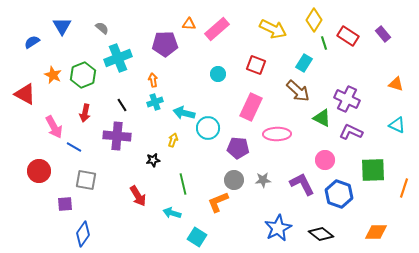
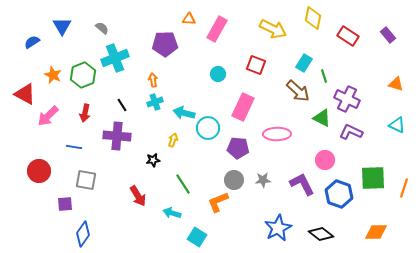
yellow diamond at (314, 20): moved 1 px left, 2 px up; rotated 20 degrees counterclockwise
orange triangle at (189, 24): moved 5 px up
pink rectangle at (217, 29): rotated 20 degrees counterclockwise
purple rectangle at (383, 34): moved 5 px right, 1 px down
green line at (324, 43): moved 33 px down
cyan cross at (118, 58): moved 3 px left
pink rectangle at (251, 107): moved 8 px left
pink arrow at (54, 127): moved 6 px left, 11 px up; rotated 75 degrees clockwise
blue line at (74, 147): rotated 21 degrees counterclockwise
green square at (373, 170): moved 8 px down
green line at (183, 184): rotated 20 degrees counterclockwise
